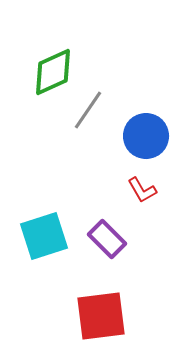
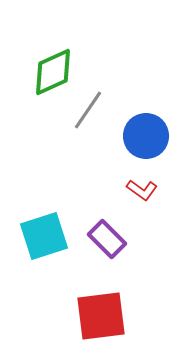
red L-shape: rotated 24 degrees counterclockwise
